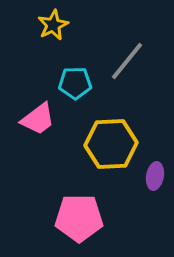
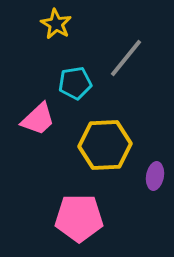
yellow star: moved 3 px right, 1 px up; rotated 16 degrees counterclockwise
gray line: moved 1 px left, 3 px up
cyan pentagon: rotated 8 degrees counterclockwise
pink trapezoid: rotated 6 degrees counterclockwise
yellow hexagon: moved 6 px left, 1 px down
